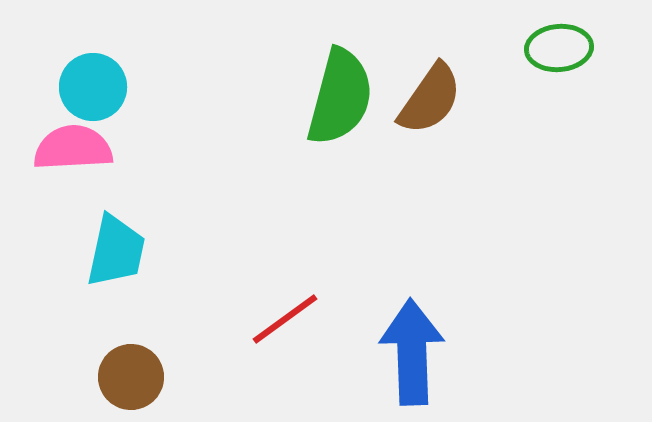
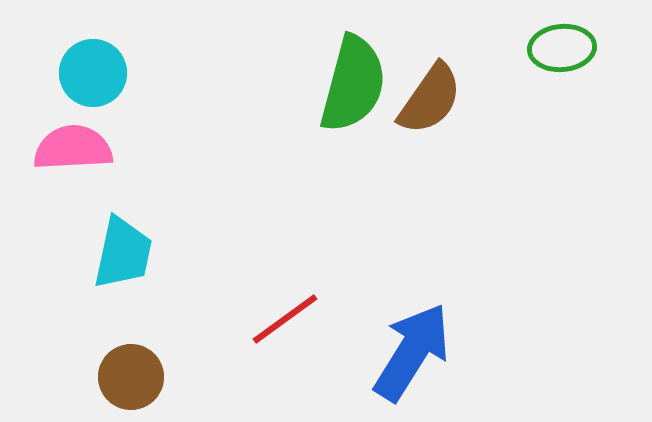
green ellipse: moved 3 px right
cyan circle: moved 14 px up
green semicircle: moved 13 px right, 13 px up
cyan trapezoid: moved 7 px right, 2 px down
blue arrow: rotated 34 degrees clockwise
